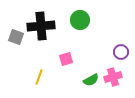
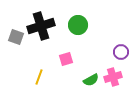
green circle: moved 2 px left, 5 px down
black cross: rotated 12 degrees counterclockwise
